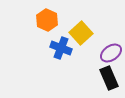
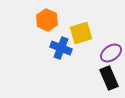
yellow square: rotated 25 degrees clockwise
